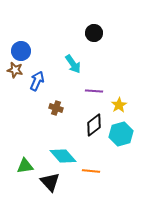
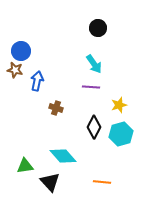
black circle: moved 4 px right, 5 px up
cyan arrow: moved 21 px right
blue arrow: rotated 12 degrees counterclockwise
purple line: moved 3 px left, 4 px up
yellow star: rotated 14 degrees clockwise
black diamond: moved 2 px down; rotated 25 degrees counterclockwise
orange line: moved 11 px right, 11 px down
